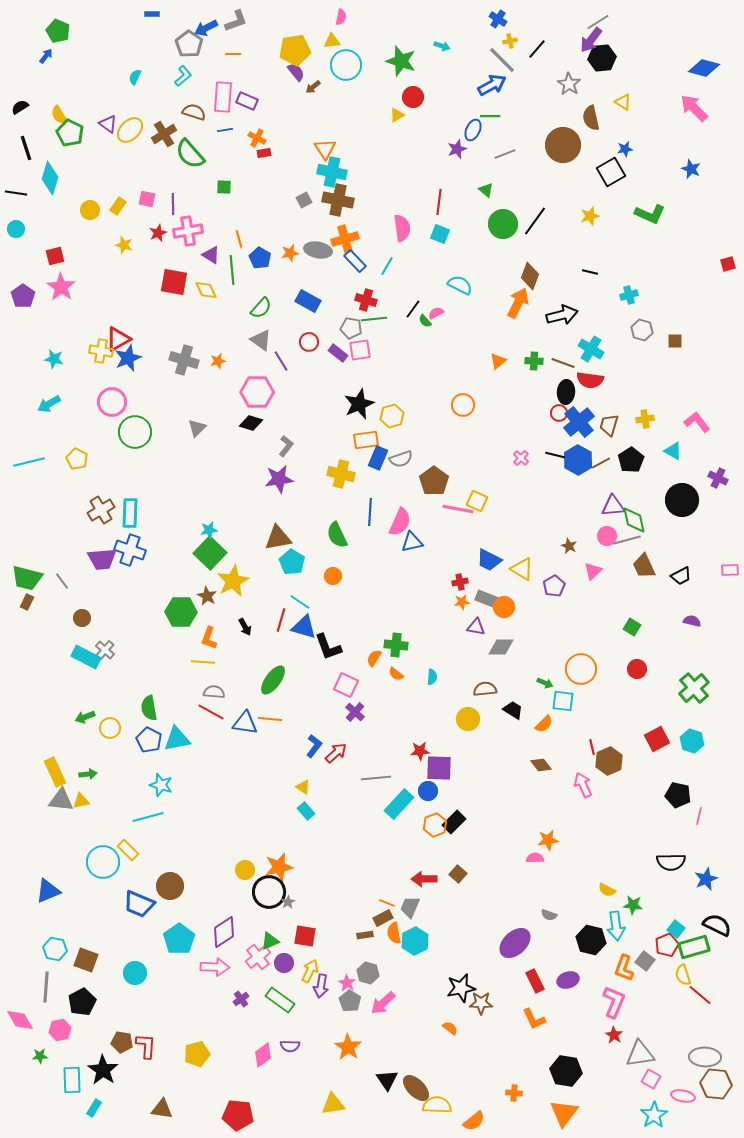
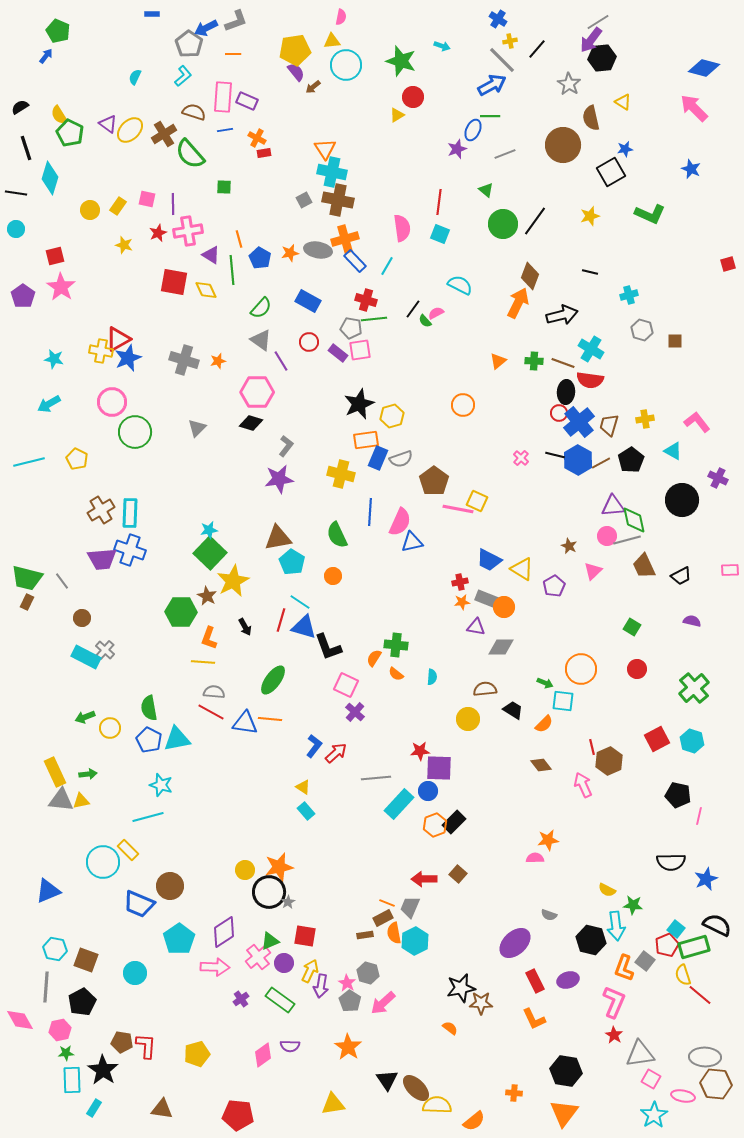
green star at (40, 1056): moved 26 px right, 3 px up
